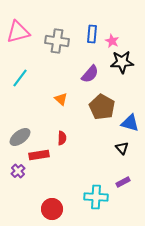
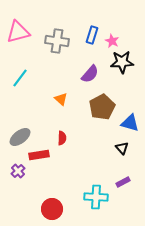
blue rectangle: moved 1 px down; rotated 12 degrees clockwise
brown pentagon: rotated 15 degrees clockwise
